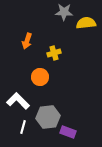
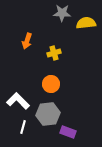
gray star: moved 2 px left, 1 px down
orange circle: moved 11 px right, 7 px down
gray hexagon: moved 3 px up
